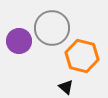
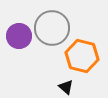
purple circle: moved 5 px up
